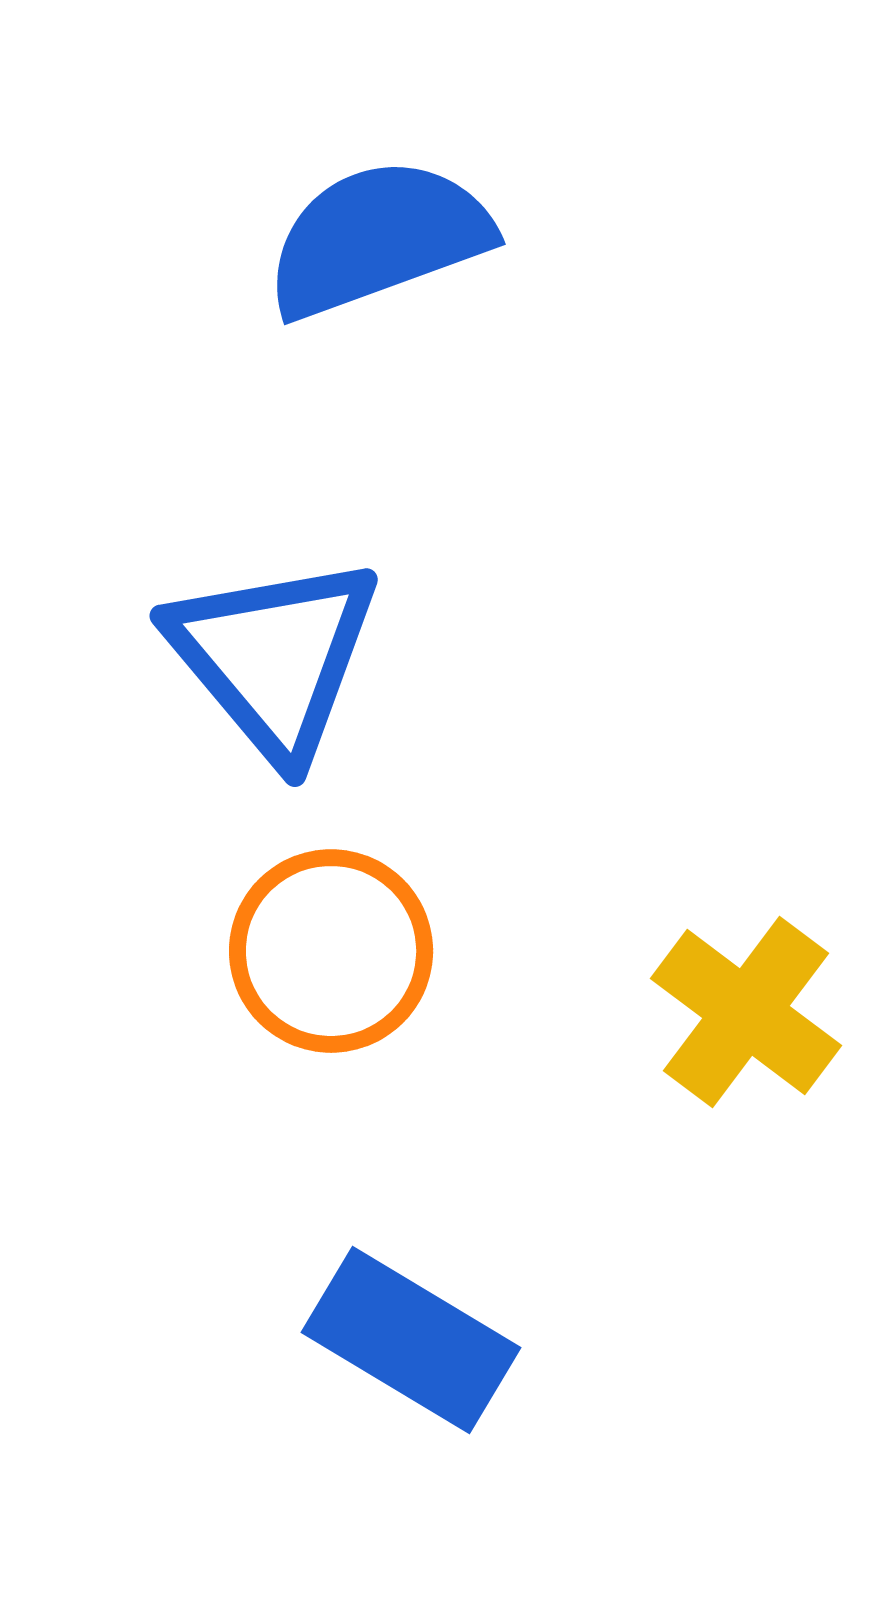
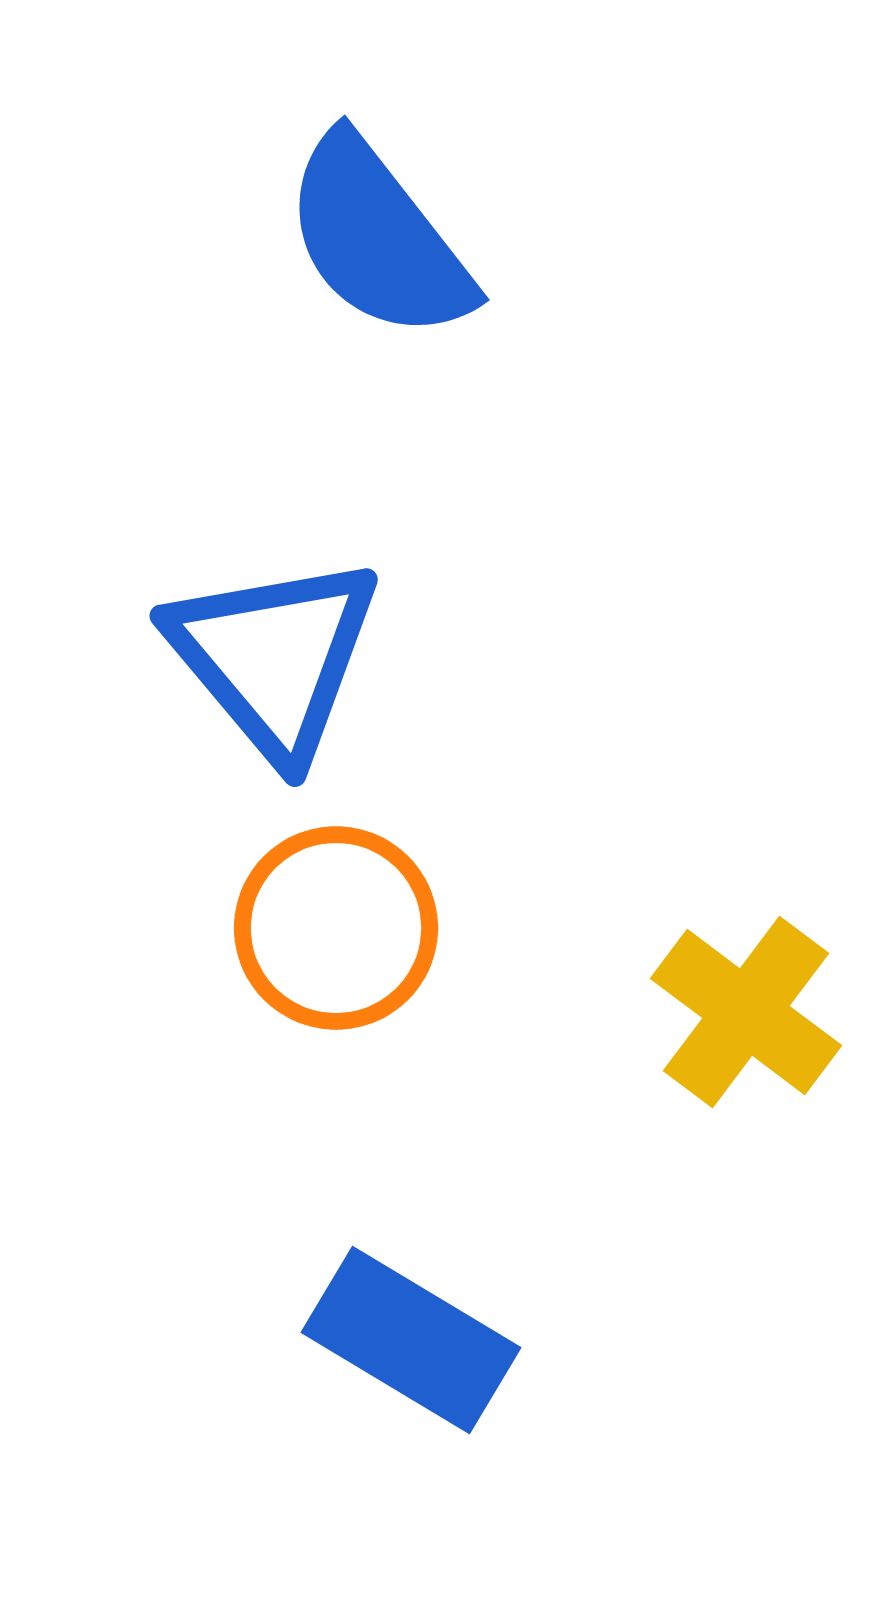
blue semicircle: rotated 108 degrees counterclockwise
orange circle: moved 5 px right, 23 px up
